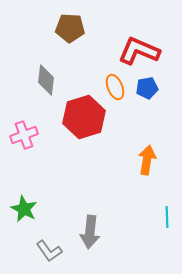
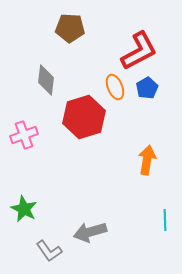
red L-shape: rotated 129 degrees clockwise
blue pentagon: rotated 20 degrees counterclockwise
cyan line: moved 2 px left, 3 px down
gray arrow: rotated 68 degrees clockwise
